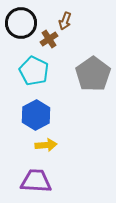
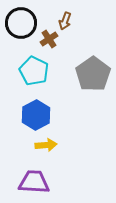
purple trapezoid: moved 2 px left, 1 px down
